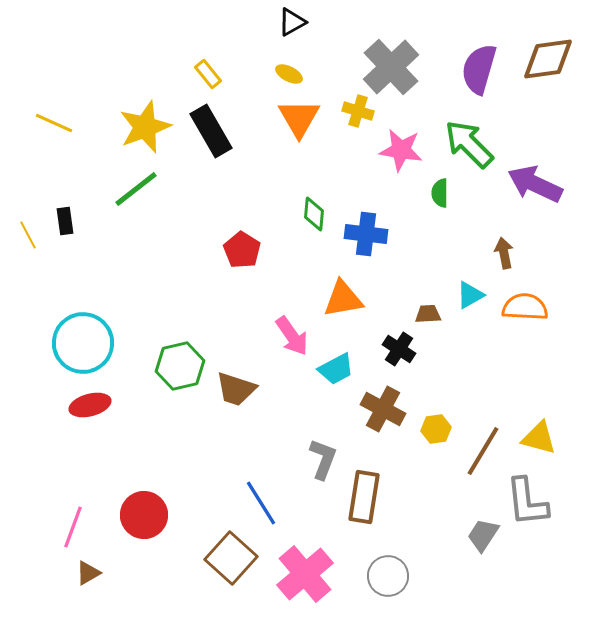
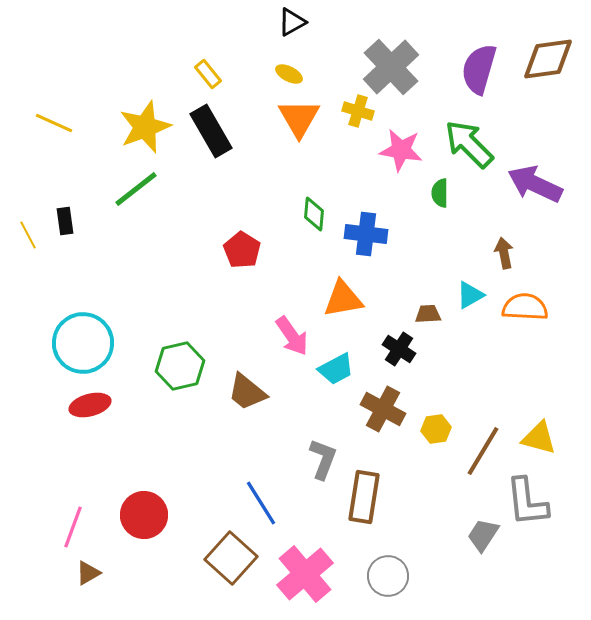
brown trapezoid at (236, 389): moved 11 px right, 3 px down; rotated 21 degrees clockwise
